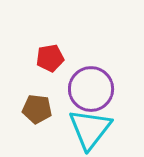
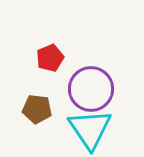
red pentagon: rotated 12 degrees counterclockwise
cyan triangle: rotated 12 degrees counterclockwise
